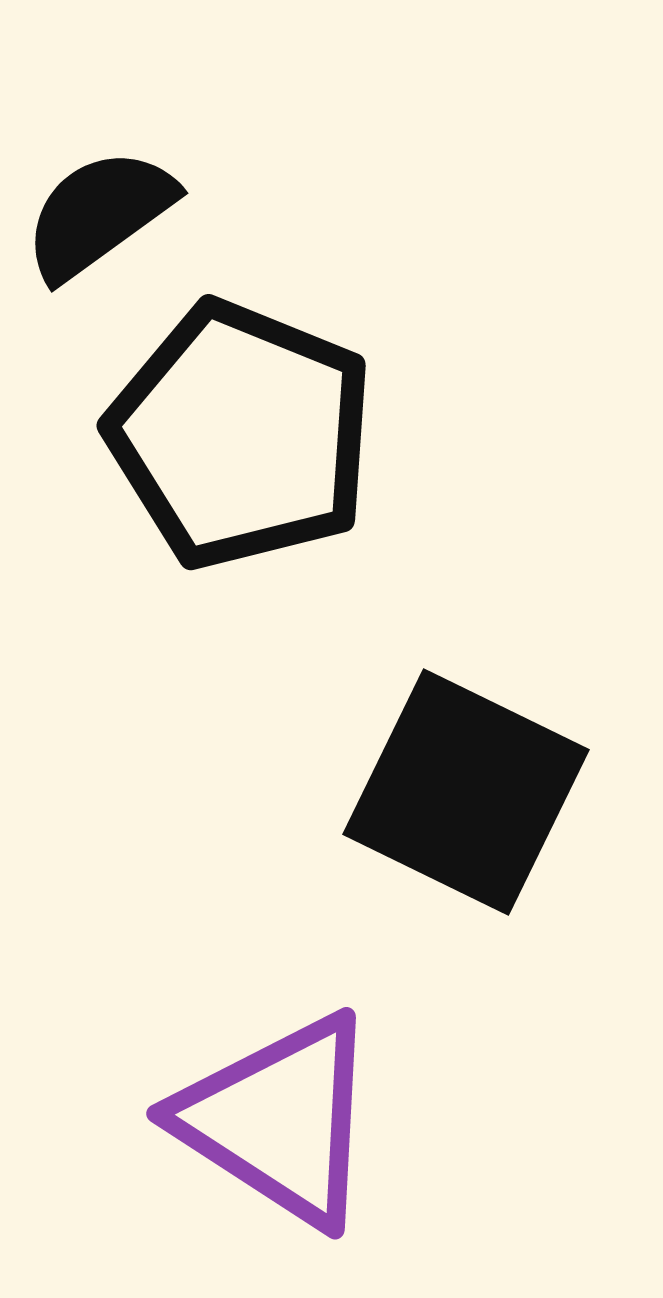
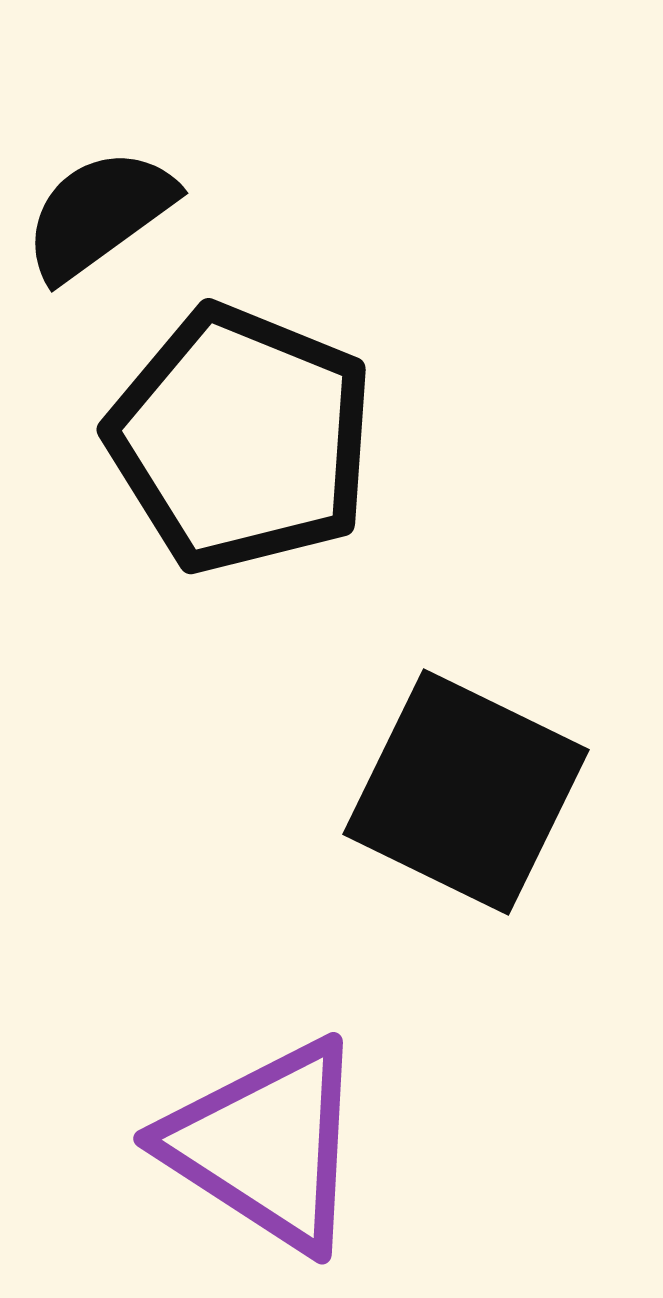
black pentagon: moved 4 px down
purple triangle: moved 13 px left, 25 px down
